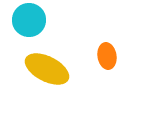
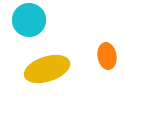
yellow ellipse: rotated 45 degrees counterclockwise
